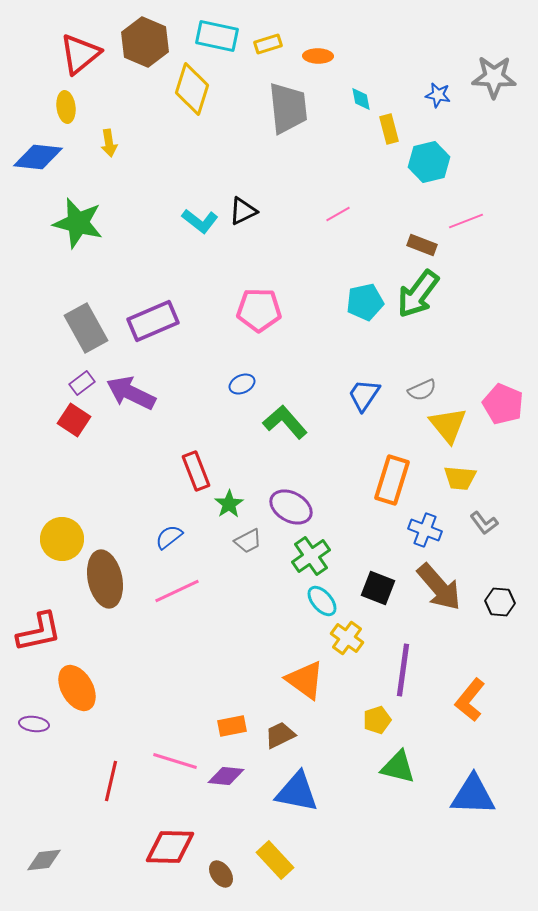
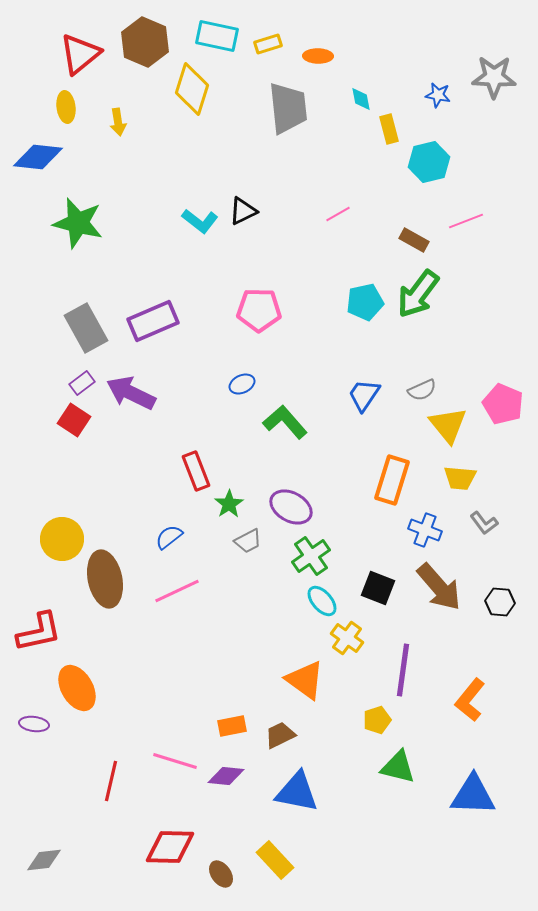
yellow arrow at (109, 143): moved 9 px right, 21 px up
brown rectangle at (422, 245): moved 8 px left, 5 px up; rotated 8 degrees clockwise
